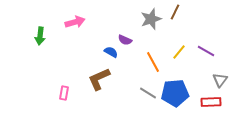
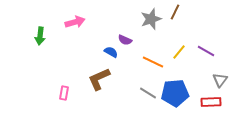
orange line: rotated 35 degrees counterclockwise
